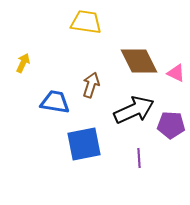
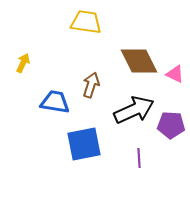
pink triangle: moved 1 px left, 1 px down
